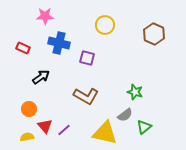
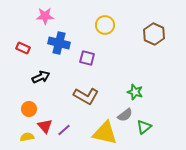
black arrow: rotated 12 degrees clockwise
